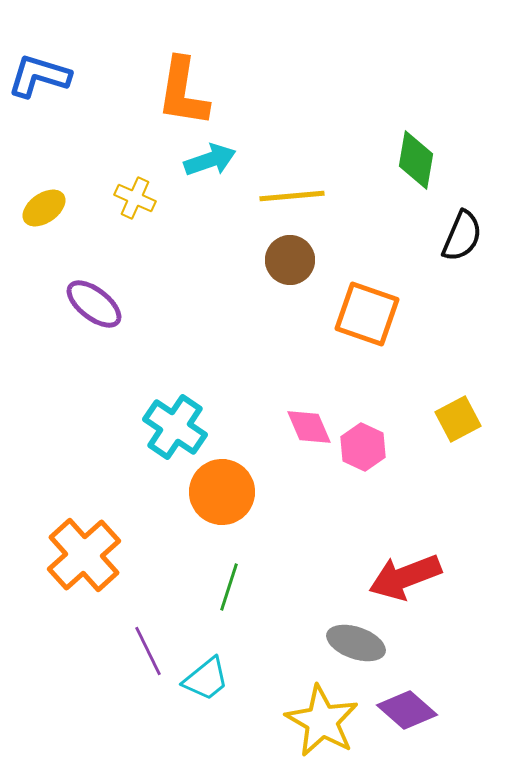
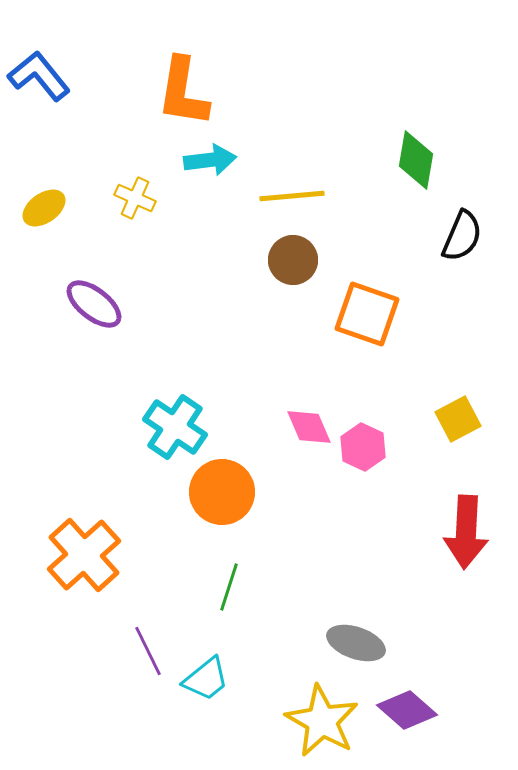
blue L-shape: rotated 34 degrees clockwise
cyan arrow: rotated 12 degrees clockwise
brown circle: moved 3 px right
red arrow: moved 61 px right, 45 px up; rotated 66 degrees counterclockwise
